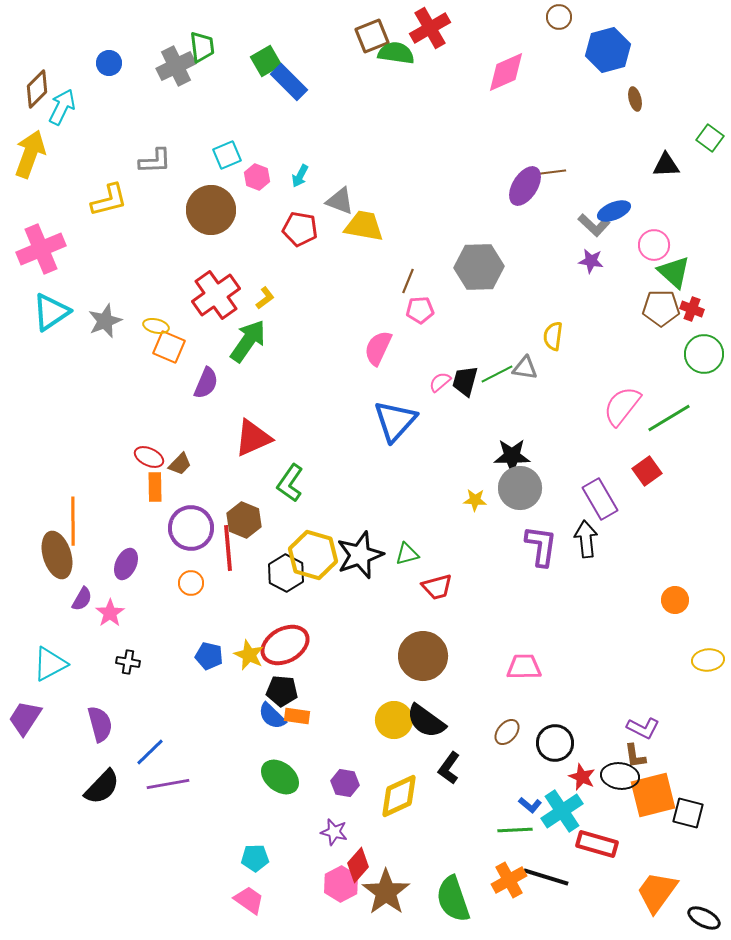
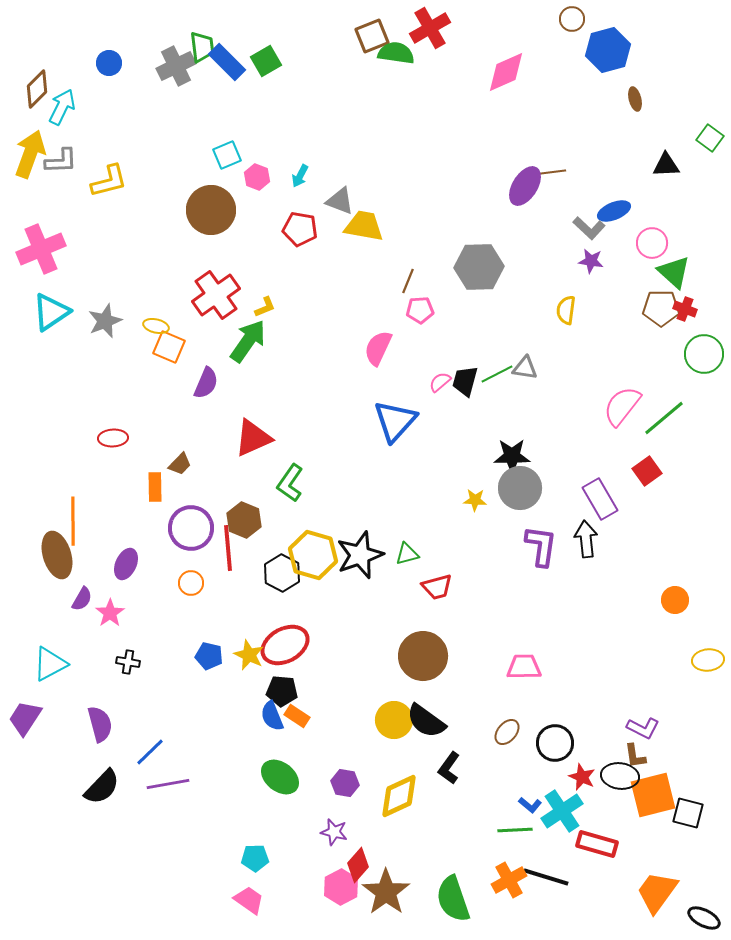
brown circle at (559, 17): moved 13 px right, 2 px down
blue rectangle at (289, 82): moved 62 px left, 20 px up
gray L-shape at (155, 161): moved 94 px left
yellow L-shape at (109, 200): moved 19 px up
gray L-shape at (594, 225): moved 5 px left, 3 px down
pink circle at (654, 245): moved 2 px left, 2 px up
yellow L-shape at (265, 298): moved 9 px down; rotated 15 degrees clockwise
red cross at (692, 309): moved 7 px left
yellow semicircle at (553, 336): moved 13 px right, 26 px up
green line at (669, 418): moved 5 px left; rotated 9 degrees counterclockwise
red ellipse at (149, 457): moved 36 px left, 19 px up; rotated 28 degrees counterclockwise
black hexagon at (286, 573): moved 4 px left
blue semicircle at (272, 716): rotated 24 degrees clockwise
orange rectangle at (297, 716): rotated 25 degrees clockwise
pink hexagon at (341, 884): moved 3 px down
